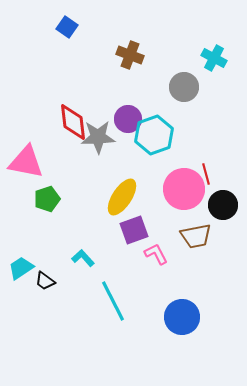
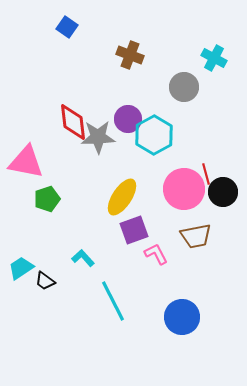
cyan hexagon: rotated 9 degrees counterclockwise
black circle: moved 13 px up
